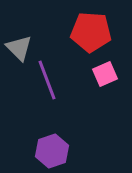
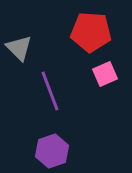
purple line: moved 3 px right, 11 px down
